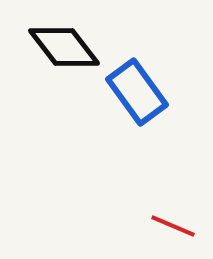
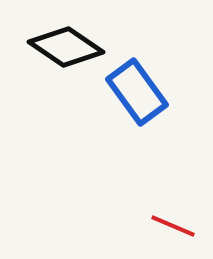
black diamond: moved 2 px right; rotated 18 degrees counterclockwise
